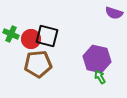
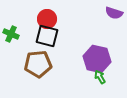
red circle: moved 16 px right, 20 px up
